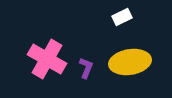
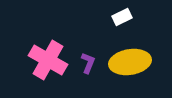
pink cross: moved 1 px right, 1 px down
purple L-shape: moved 2 px right, 5 px up
